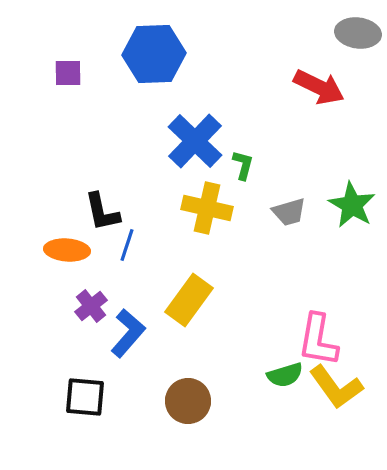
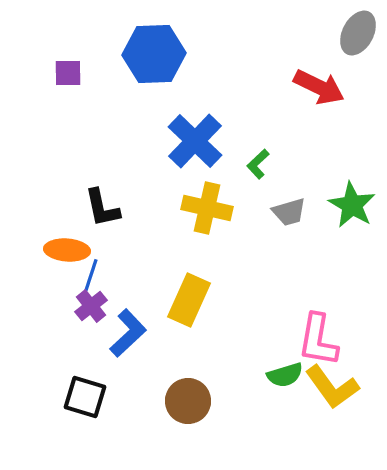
gray ellipse: rotated 69 degrees counterclockwise
green L-shape: moved 15 px right, 1 px up; rotated 148 degrees counterclockwise
black L-shape: moved 4 px up
blue line: moved 36 px left, 30 px down
yellow rectangle: rotated 12 degrees counterclockwise
blue L-shape: rotated 6 degrees clockwise
yellow L-shape: moved 4 px left
black square: rotated 12 degrees clockwise
